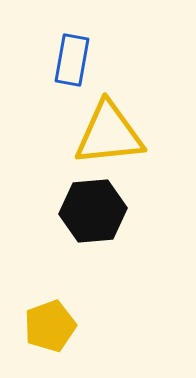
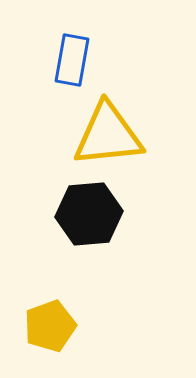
yellow triangle: moved 1 px left, 1 px down
black hexagon: moved 4 px left, 3 px down
